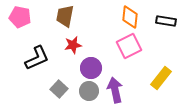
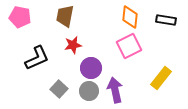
black rectangle: moved 1 px up
